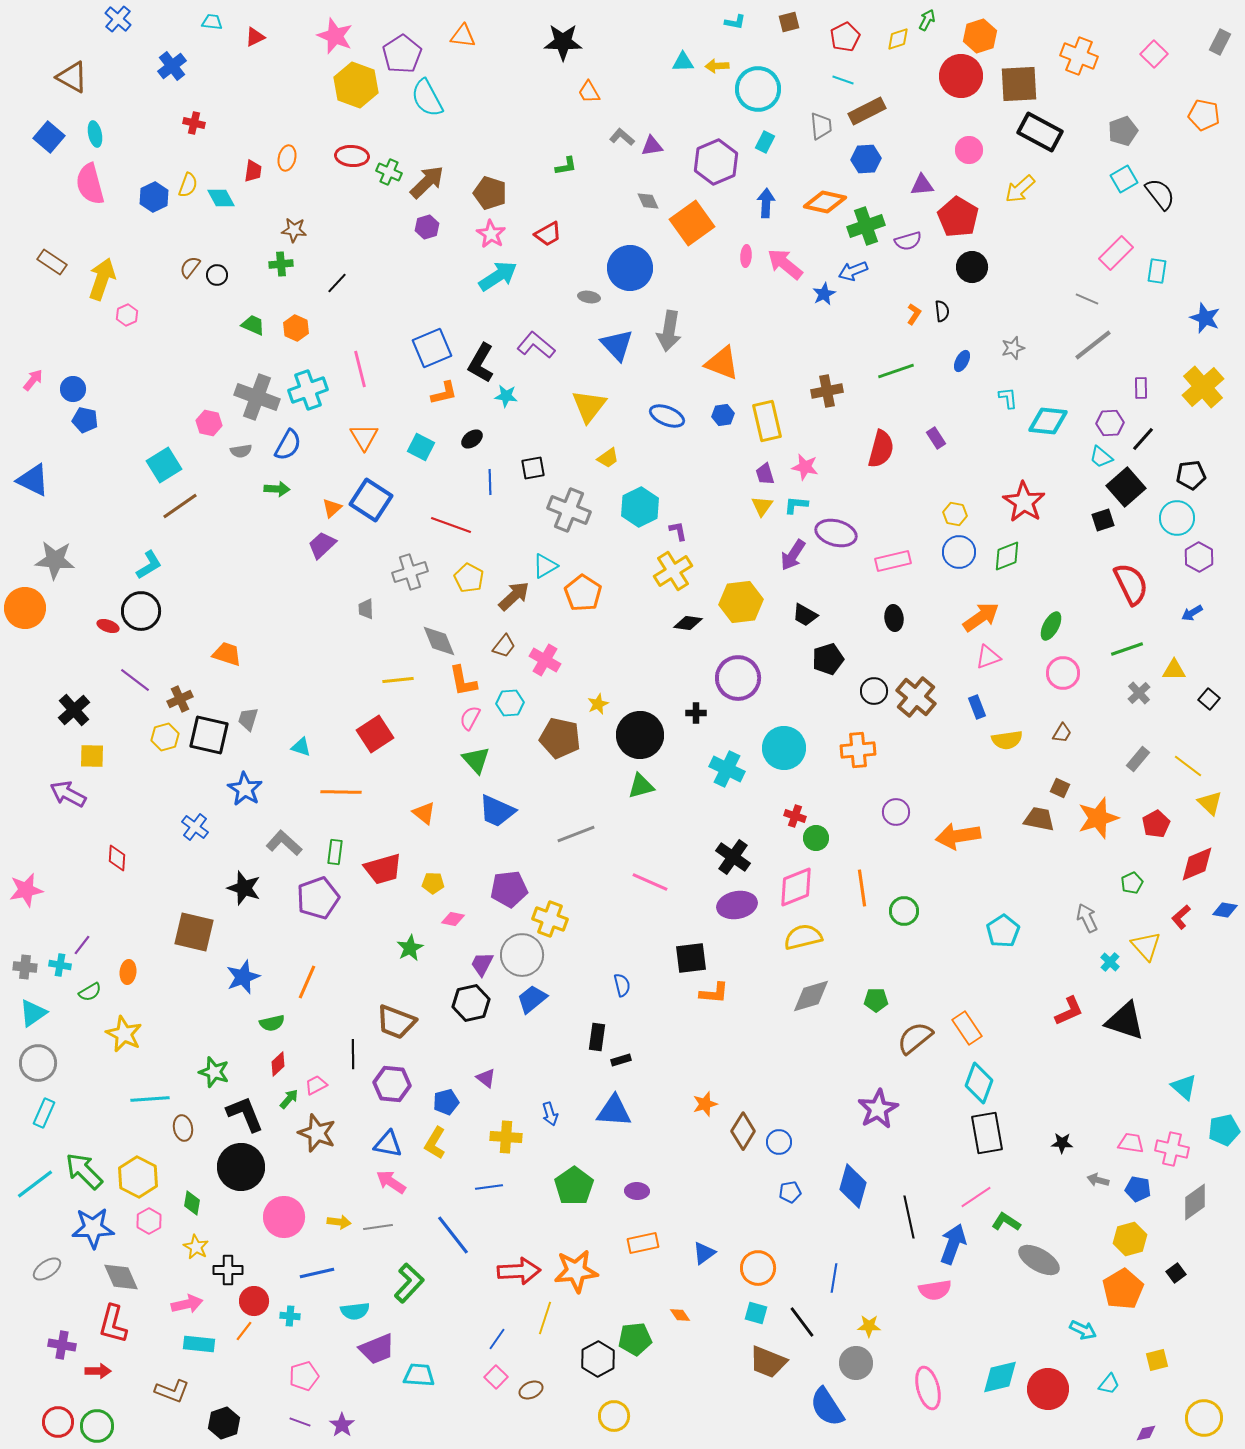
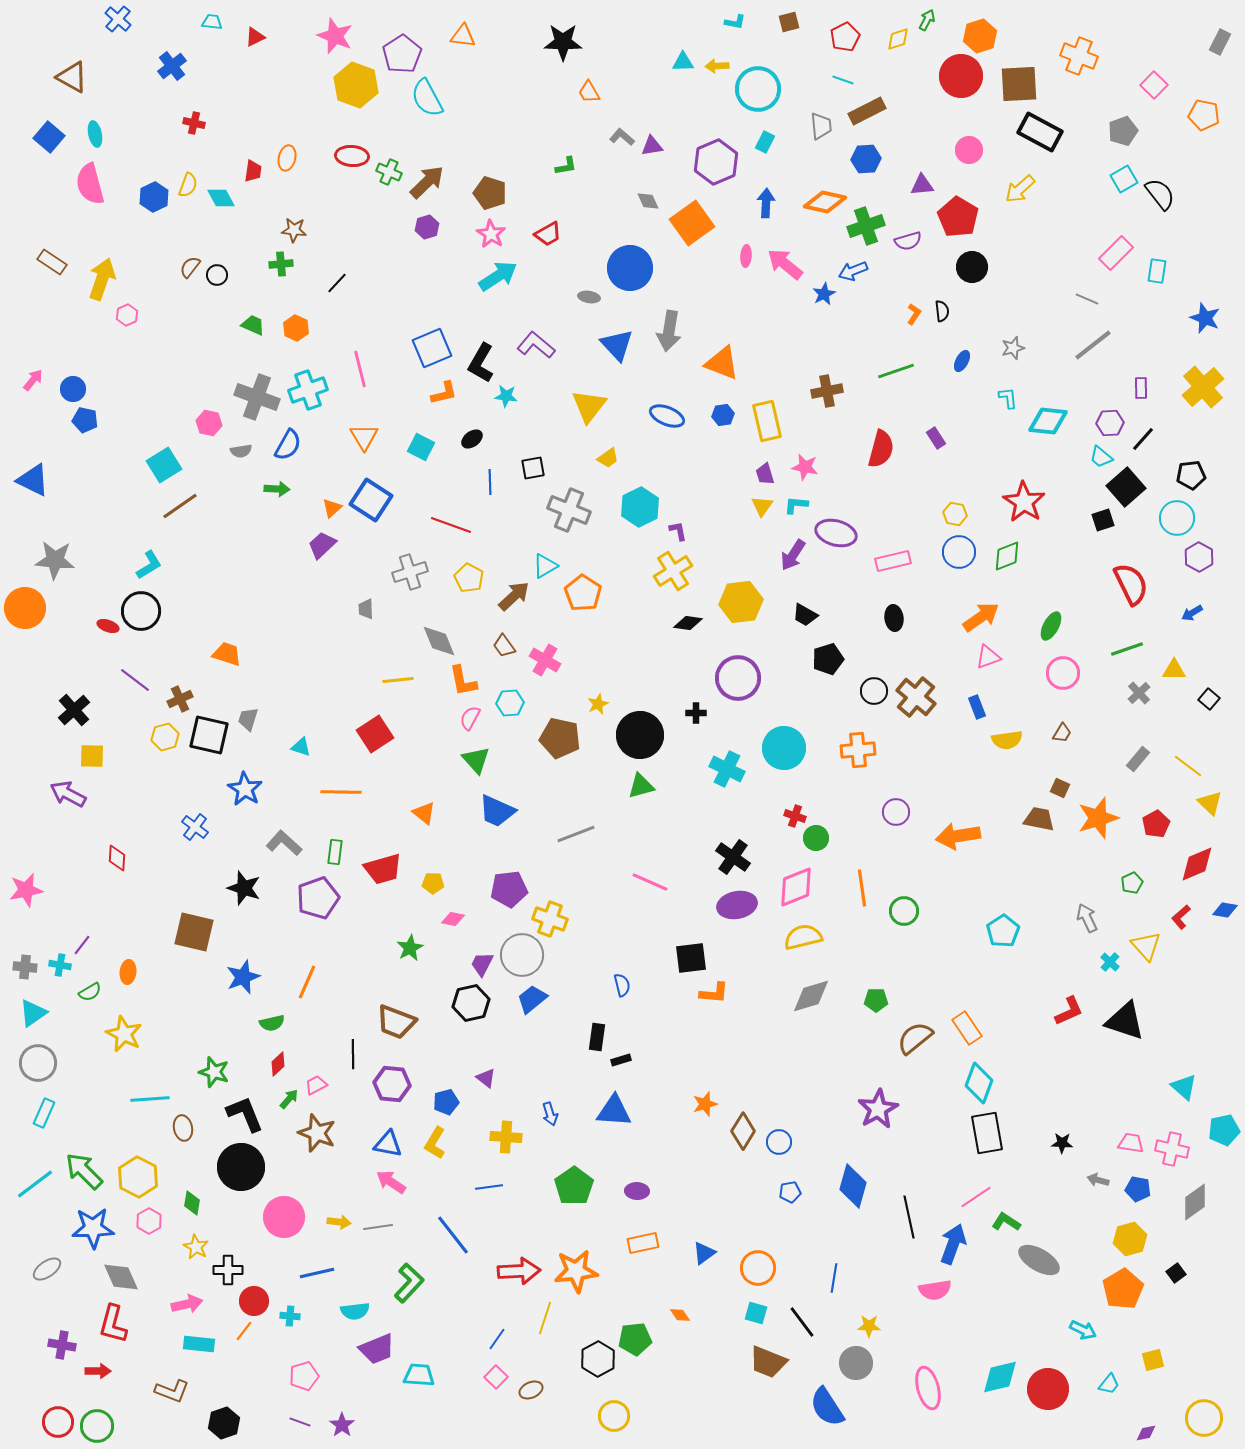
pink square at (1154, 54): moved 31 px down
brown trapezoid at (504, 646): rotated 105 degrees clockwise
yellow square at (1157, 1360): moved 4 px left
